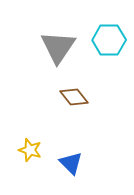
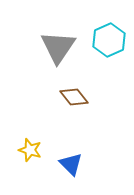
cyan hexagon: rotated 24 degrees counterclockwise
blue triangle: moved 1 px down
